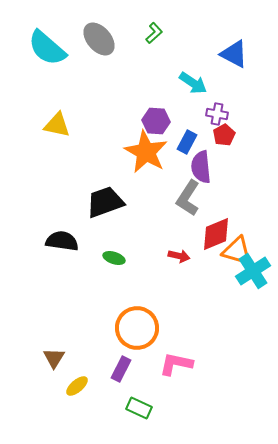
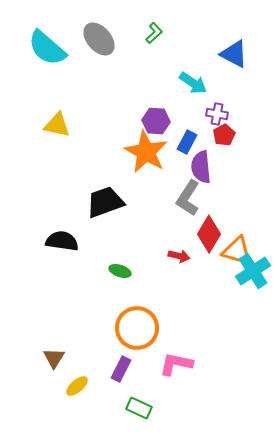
red diamond: moved 7 px left; rotated 36 degrees counterclockwise
green ellipse: moved 6 px right, 13 px down
